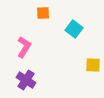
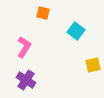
orange square: rotated 16 degrees clockwise
cyan square: moved 2 px right, 2 px down
yellow square: rotated 14 degrees counterclockwise
